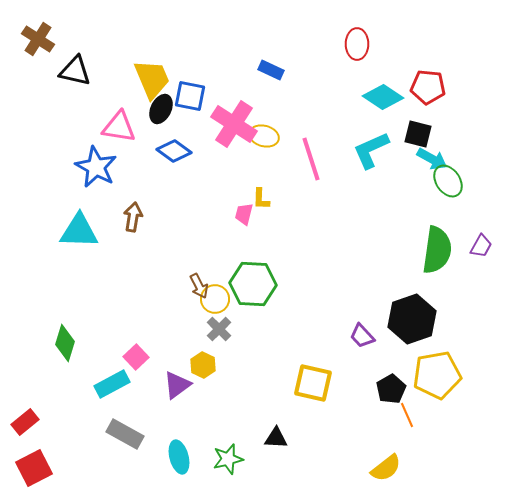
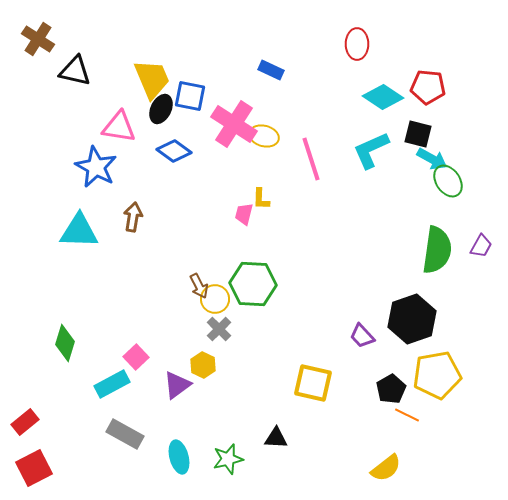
orange line at (407, 415): rotated 40 degrees counterclockwise
